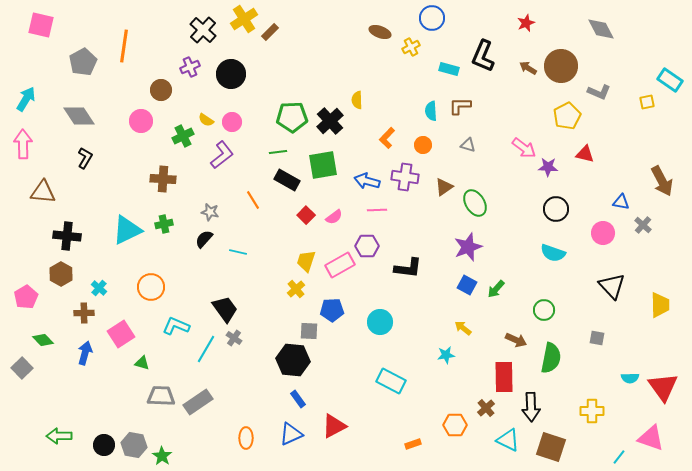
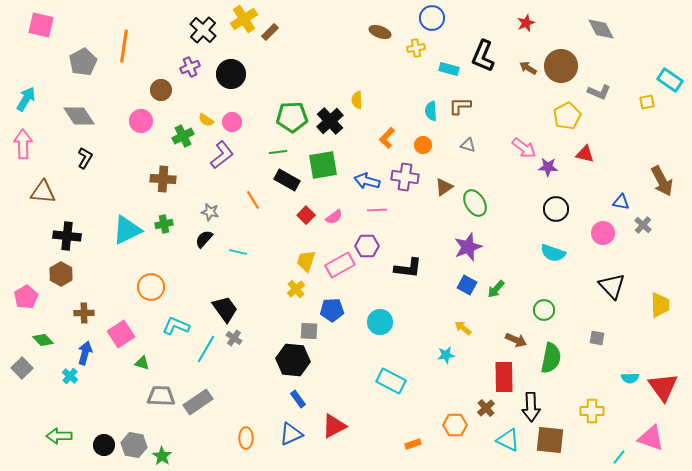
yellow cross at (411, 47): moved 5 px right, 1 px down; rotated 18 degrees clockwise
cyan cross at (99, 288): moved 29 px left, 88 px down
brown square at (551, 447): moved 1 px left, 7 px up; rotated 12 degrees counterclockwise
